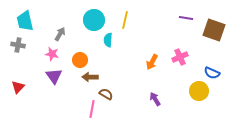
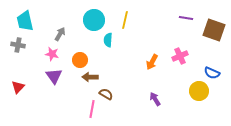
pink cross: moved 1 px up
